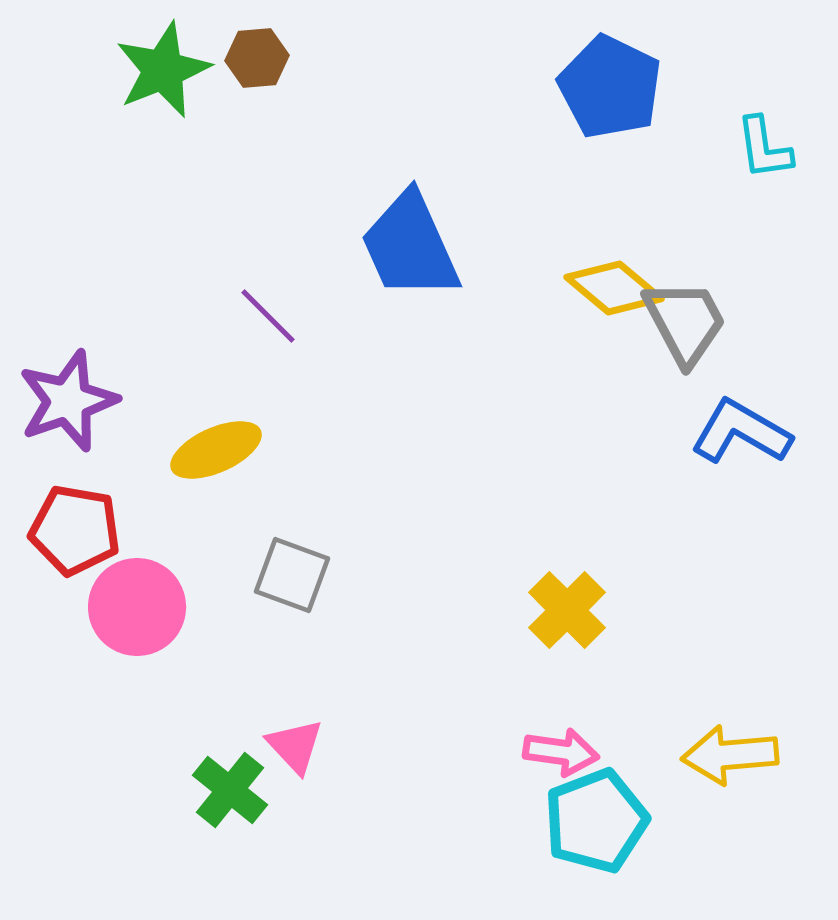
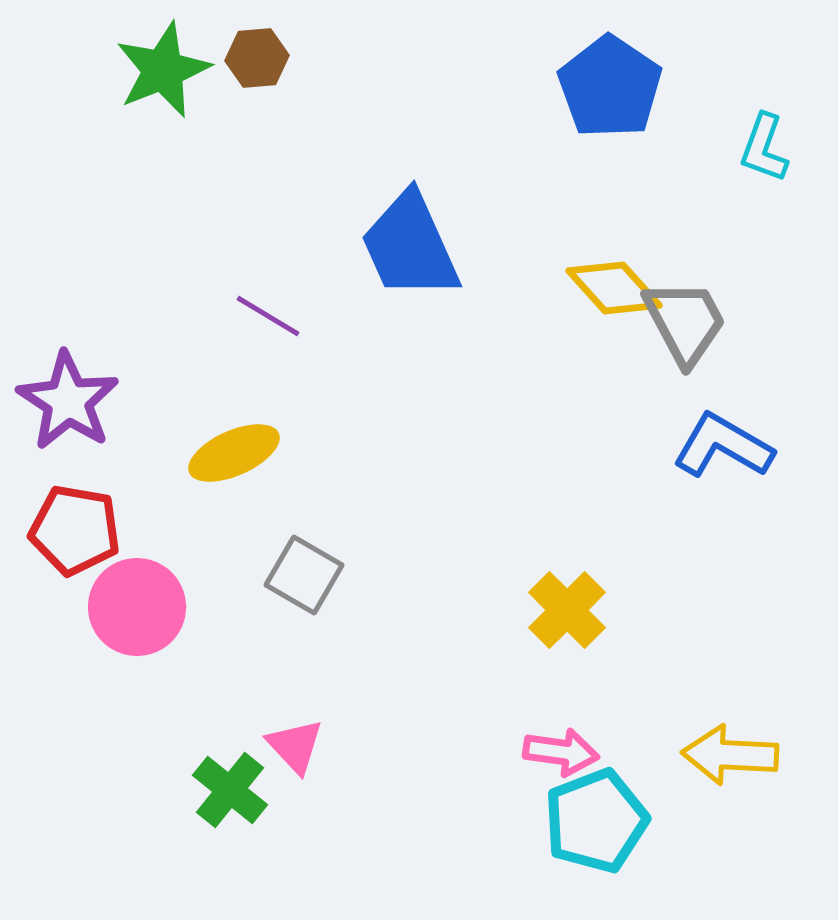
blue pentagon: rotated 8 degrees clockwise
cyan L-shape: rotated 28 degrees clockwise
yellow diamond: rotated 8 degrees clockwise
purple line: rotated 14 degrees counterclockwise
purple star: rotated 20 degrees counterclockwise
blue L-shape: moved 18 px left, 14 px down
yellow ellipse: moved 18 px right, 3 px down
gray square: moved 12 px right; rotated 10 degrees clockwise
yellow arrow: rotated 8 degrees clockwise
